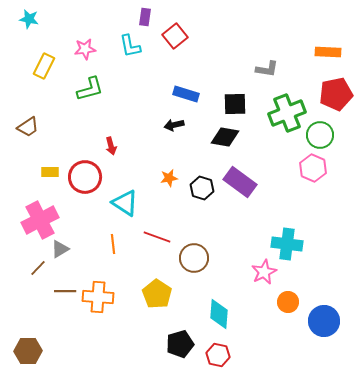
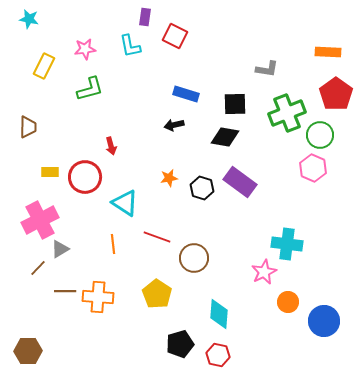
red square at (175, 36): rotated 25 degrees counterclockwise
red pentagon at (336, 94): rotated 24 degrees counterclockwise
brown trapezoid at (28, 127): rotated 55 degrees counterclockwise
